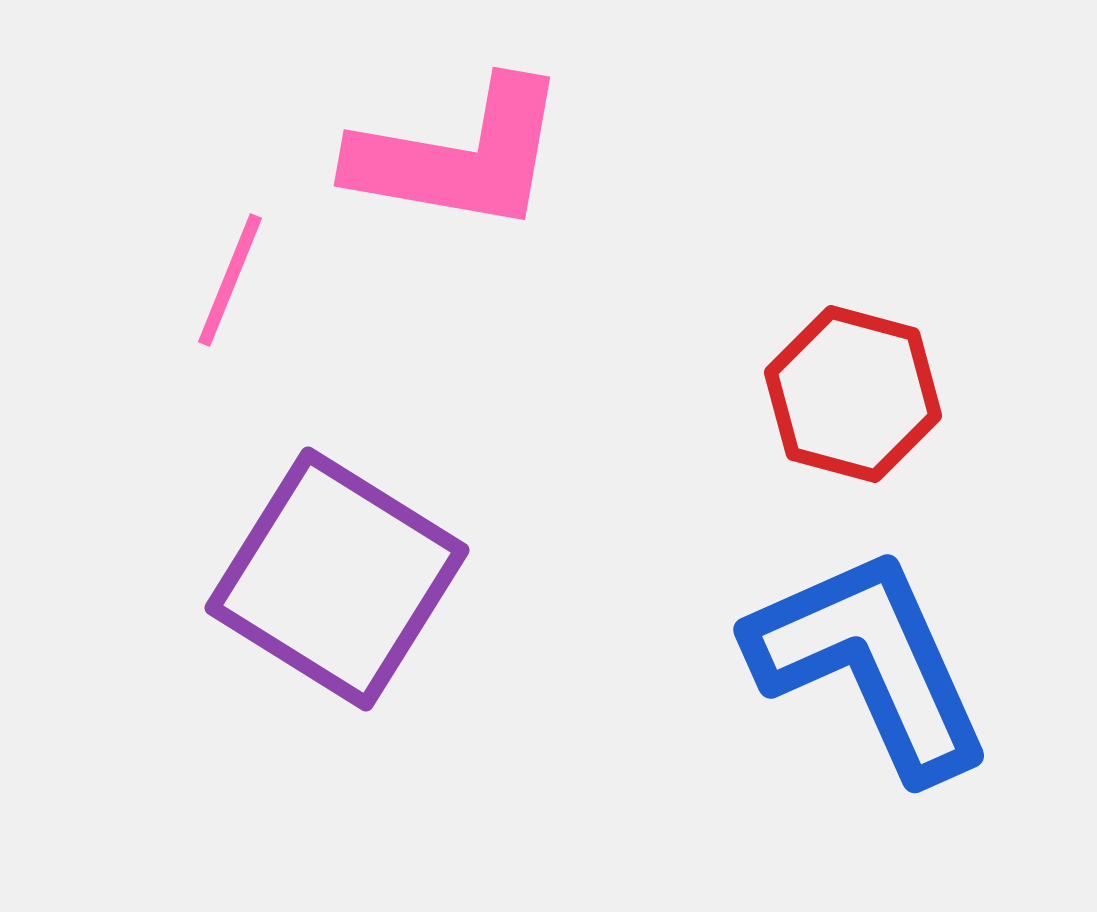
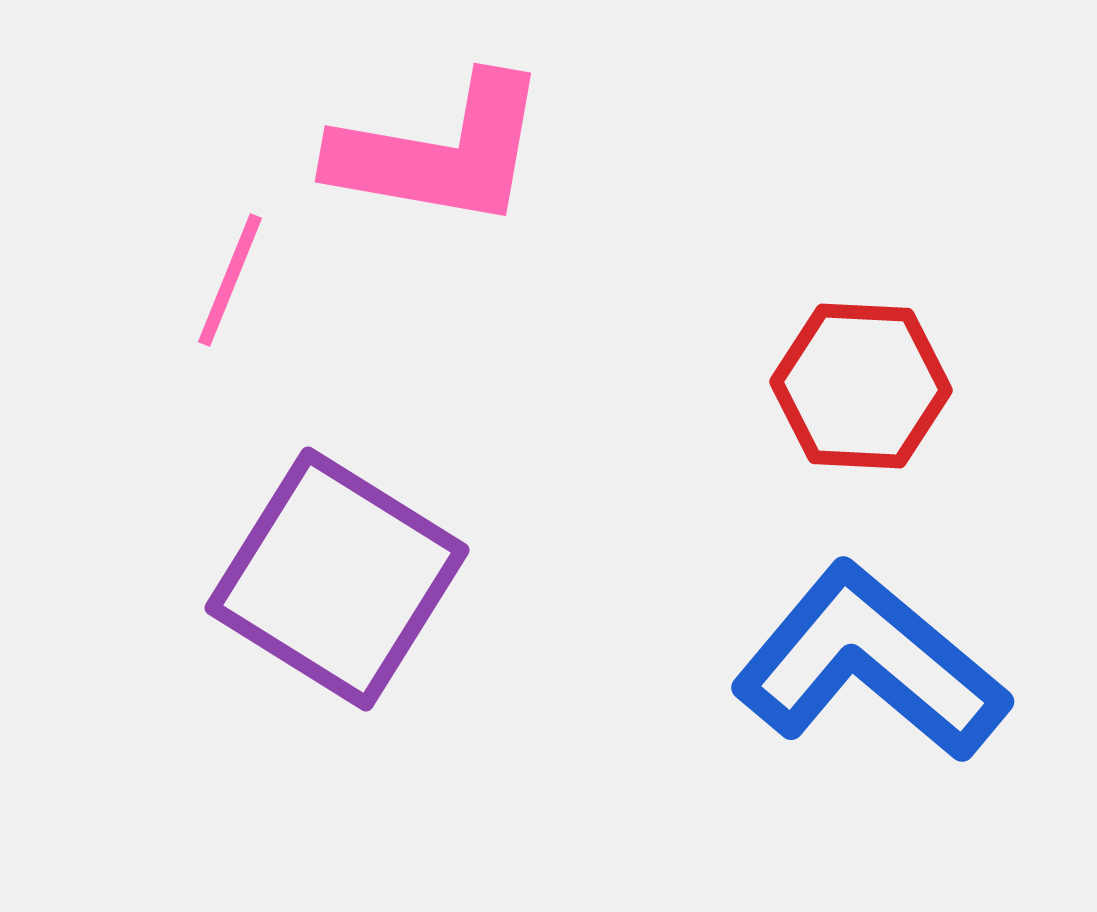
pink L-shape: moved 19 px left, 4 px up
red hexagon: moved 8 px right, 8 px up; rotated 12 degrees counterclockwise
blue L-shape: rotated 26 degrees counterclockwise
